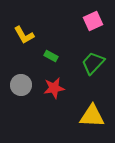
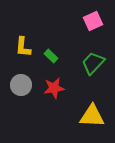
yellow L-shape: moved 1 px left, 12 px down; rotated 35 degrees clockwise
green rectangle: rotated 16 degrees clockwise
